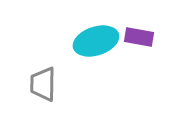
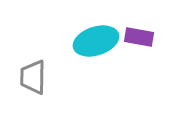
gray trapezoid: moved 10 px left, 7 px up
